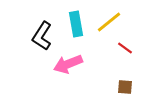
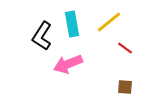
cyan rectangle: moved 4 px left
